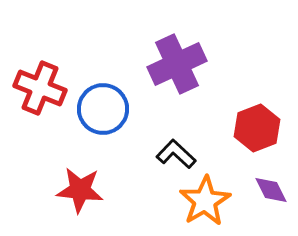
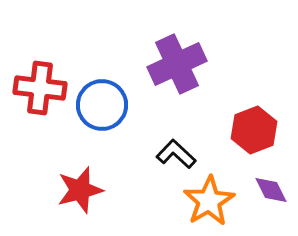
red cross: rotated 15 degrees counterclockwise
blue circle: moved 1 px left, 4 px up
red hexagon: moved 3 px left, 2 px down
red star: rotated 21 degrees counterclockwise
orange star: moved 4 px right
